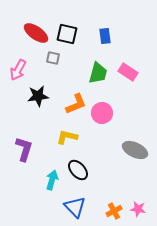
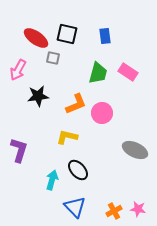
red ellipse: moved 5 px down
purple L-shape: moved 5 px left, 1 px down
